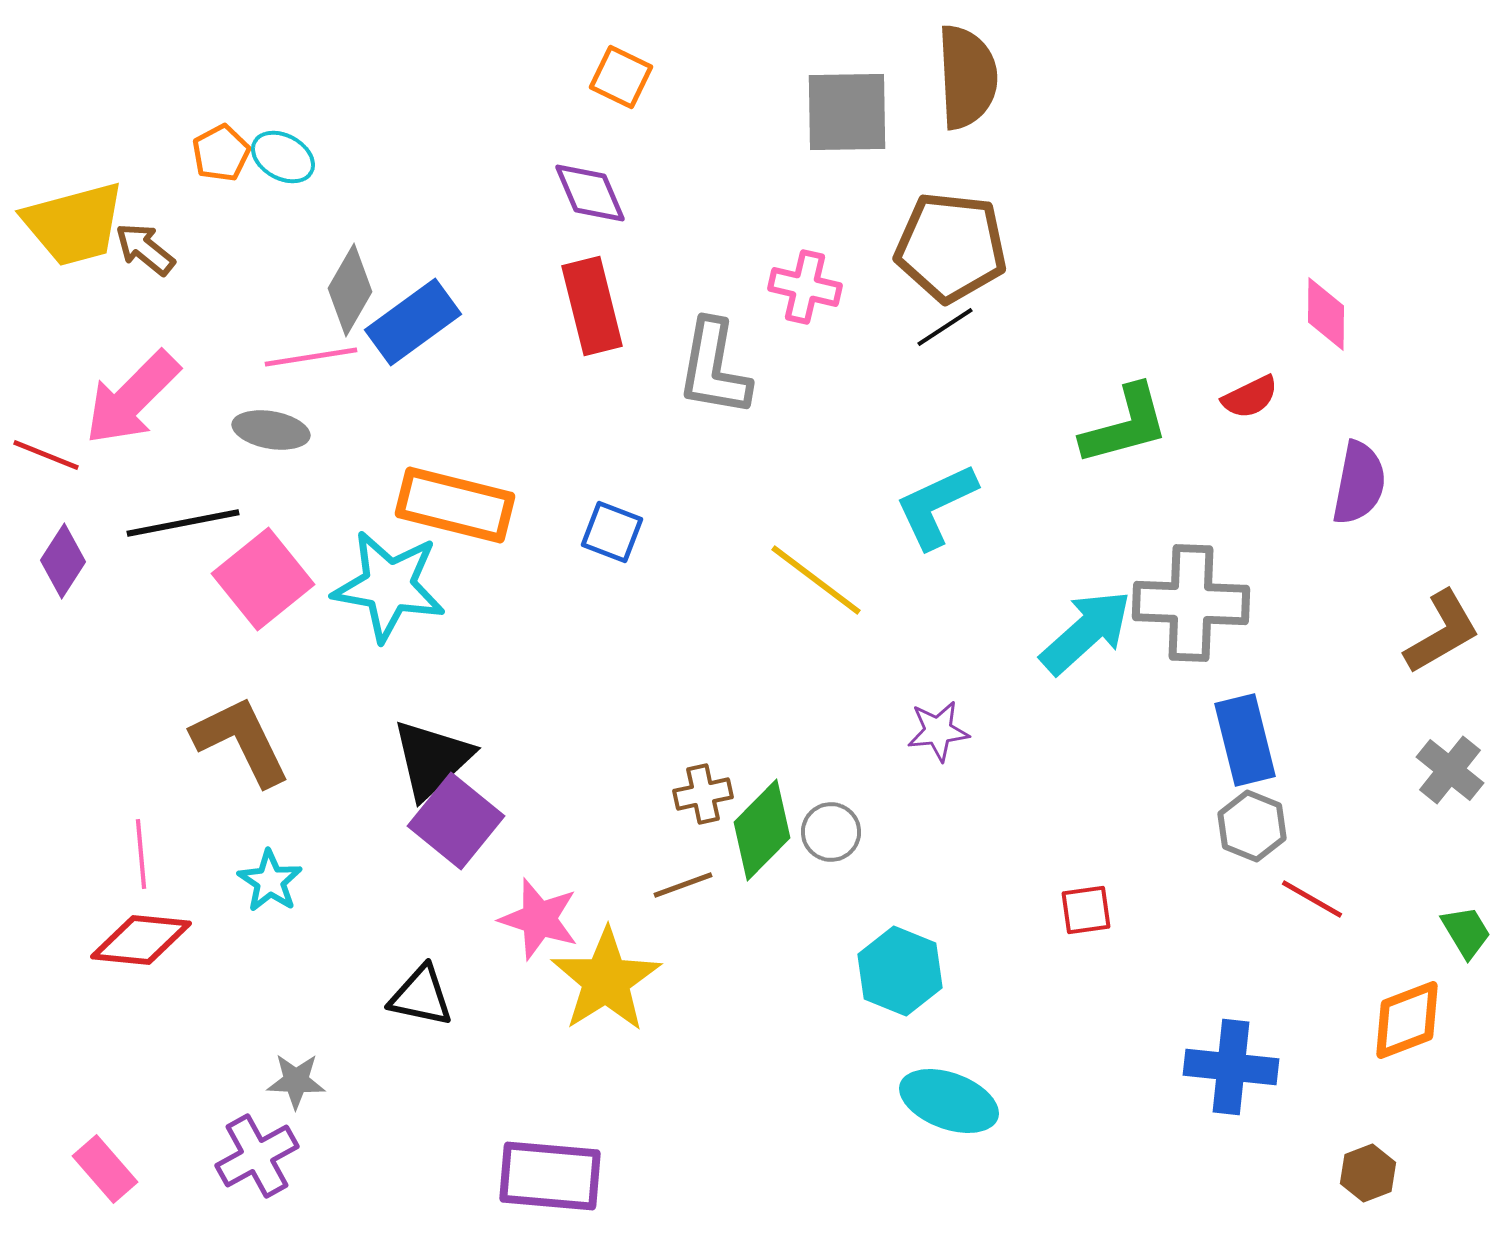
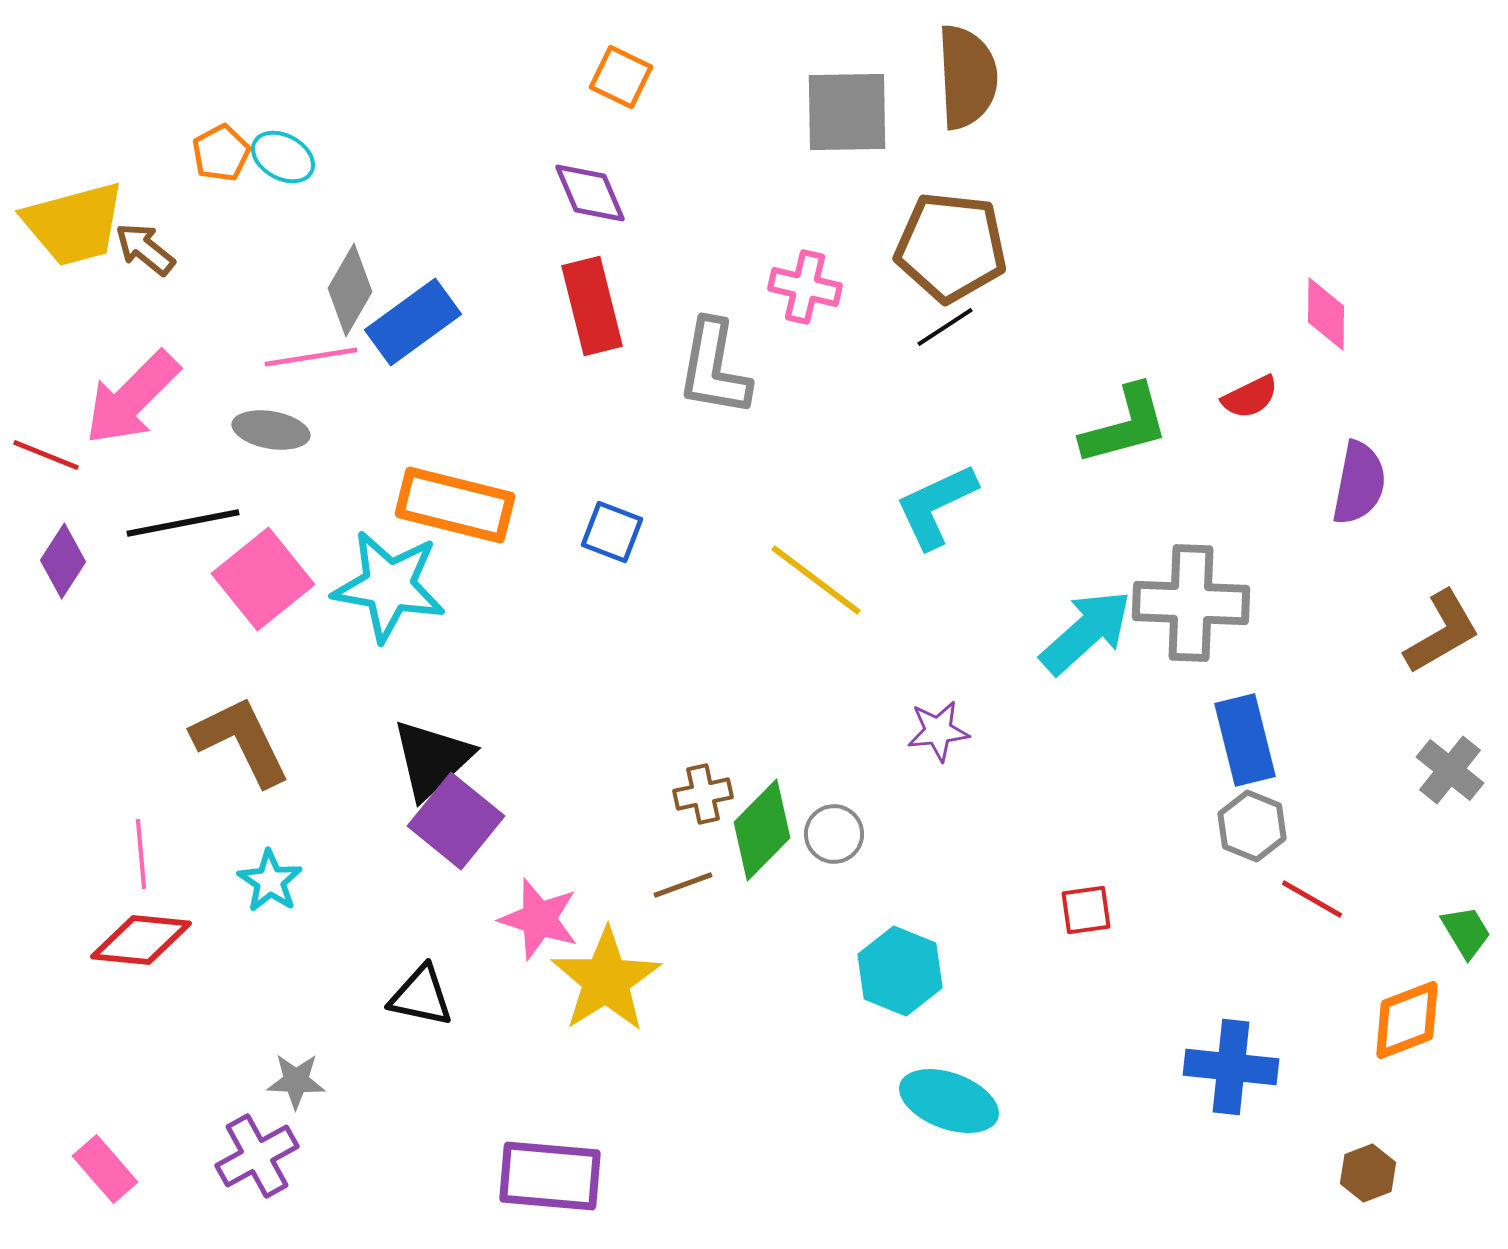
gray circle at (831, 832): moved 3 px right, 2 px down
